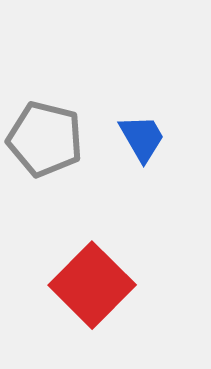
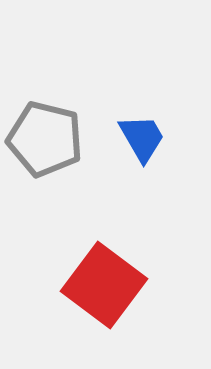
red square: moved 12 px right; rotated 8 degrees counterclockwise
